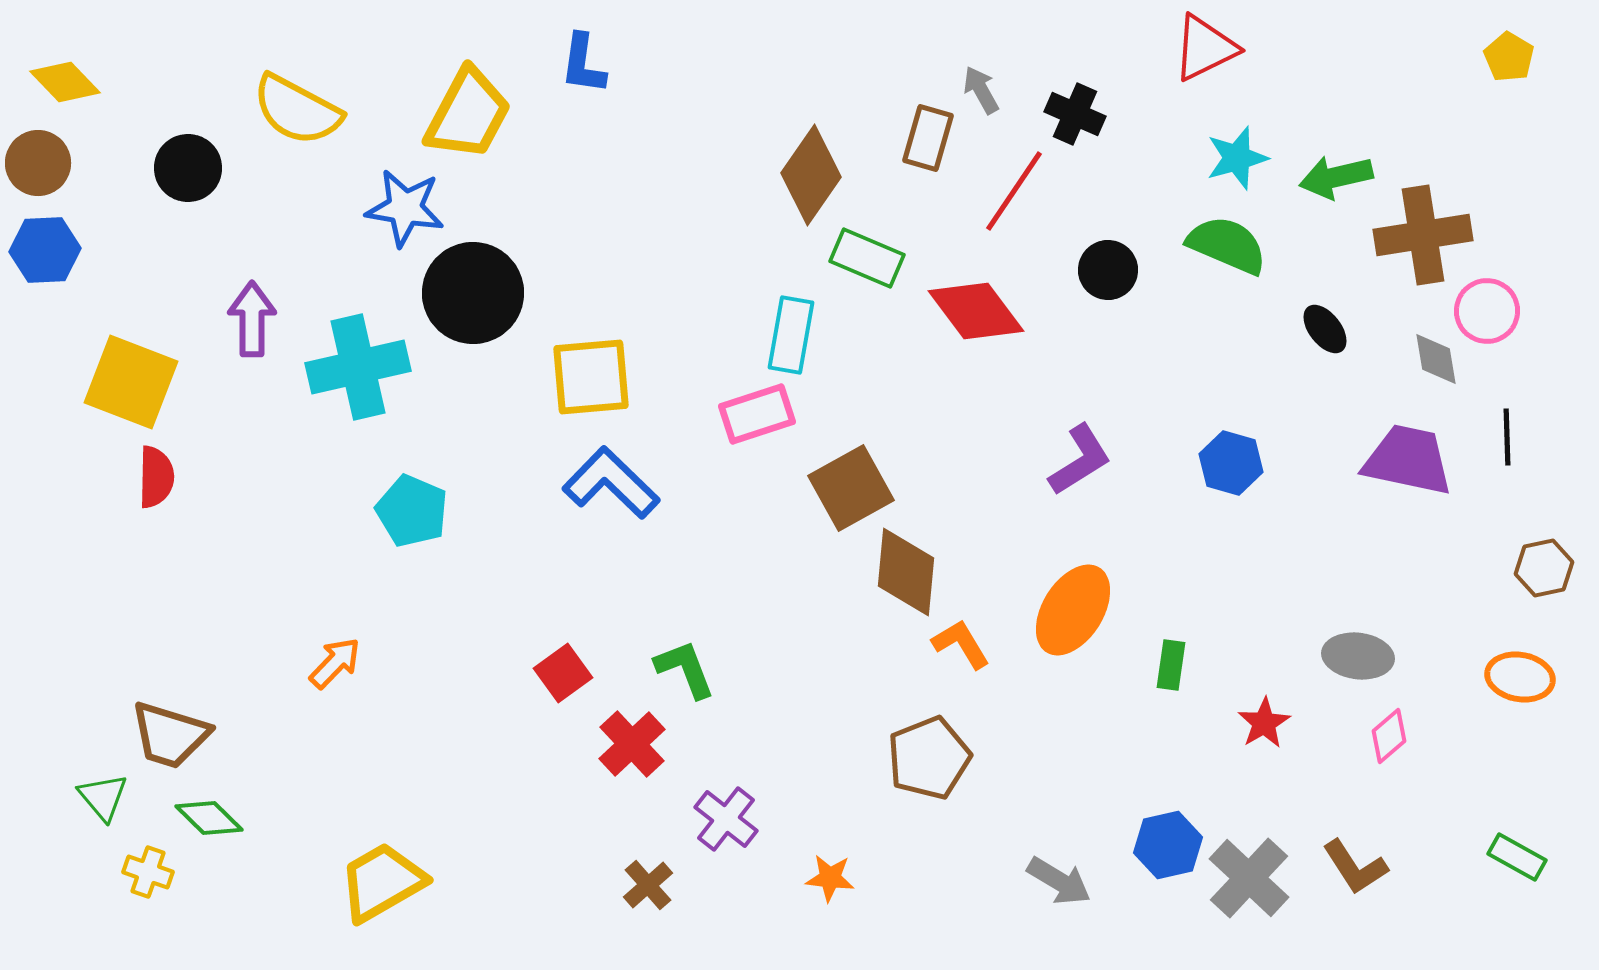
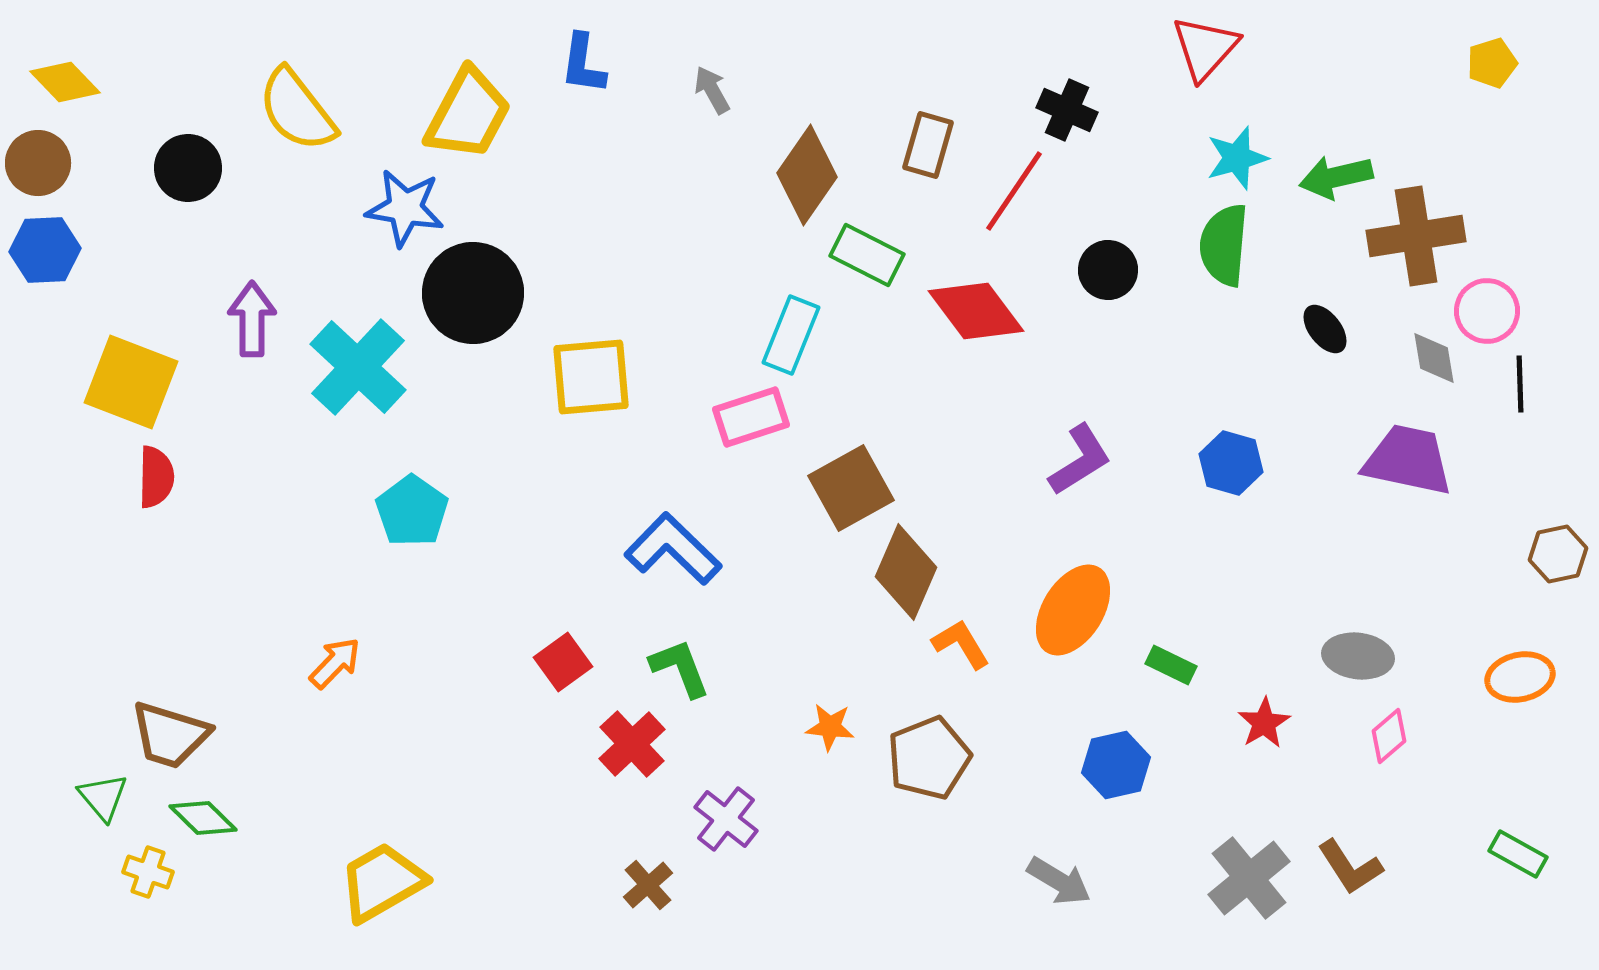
red triangle at (1205, 48): rotated 22 degrees counterclockwise
yellow pentagon at (1509, 57): moved 17 px left, 6 px down; rotated 24 degrees clockwise
gray arrow at (981, 90): moved 269 px left
yellow semicircle at (297, 110): rotated 24 degrees clockwise
black cross at (1075, 114): moved 8 px left, 4 px up
brown rectangle at (928, 138): moved 7 px down
brown diamond at (811, 175): moved 4 px left
brown cross at (1423, 235): moved 7 px left, 1 px down
green semicircle at (1227, 245): moved 3 px left; rotated 108 degrees counterclockwise
green rectangle at (867, 258): moved 3 px up; rotated 4 degrees clockwise
cyan rectangle at (791, 335): rotated 12 degrees clockwise
gray diamond at (1436, 359): moved 2 px left, 1 px up
cyan cross at (358, 367): rotated 34 degrees counterclockwise
pink rectangle at (757, 414): moved 6 px left, 3 px down
black line at (1507, 437): moved 13 px right, 53 px up
blue L-shape at (611, 483): moved 62 px right, 66 px down
cyan pentagon at (412, 511): rotated 12 degrees clockwise
brown hexagon at (1544, 568): moved 14 px right, 14 px up
brown diamond at (906, 572): rotated 18 degrees clockwise
green rectangle at (1171, 665): rotated 72 degrees counterclockwise
green L-shape at (685, 669): moved 5 px left, 1 px up
red square at (563, 673): moved 11 px up
orange ellipse at (1520, 677): rotated 22 degrees counterclockwise
green diamond at (209, 818): moved 6 px left
blue hexagon at (1168, 845): moved 52 px left, 80 px up
green rectangle at (1517, 857): moved 1 px right, 3 px up
brown L-shape at (1355, 867): moved 5 px left
orange star at (830, 878): moved 151 px up
gray cross at (1249, 878): rotated 8 degrees clockwise
